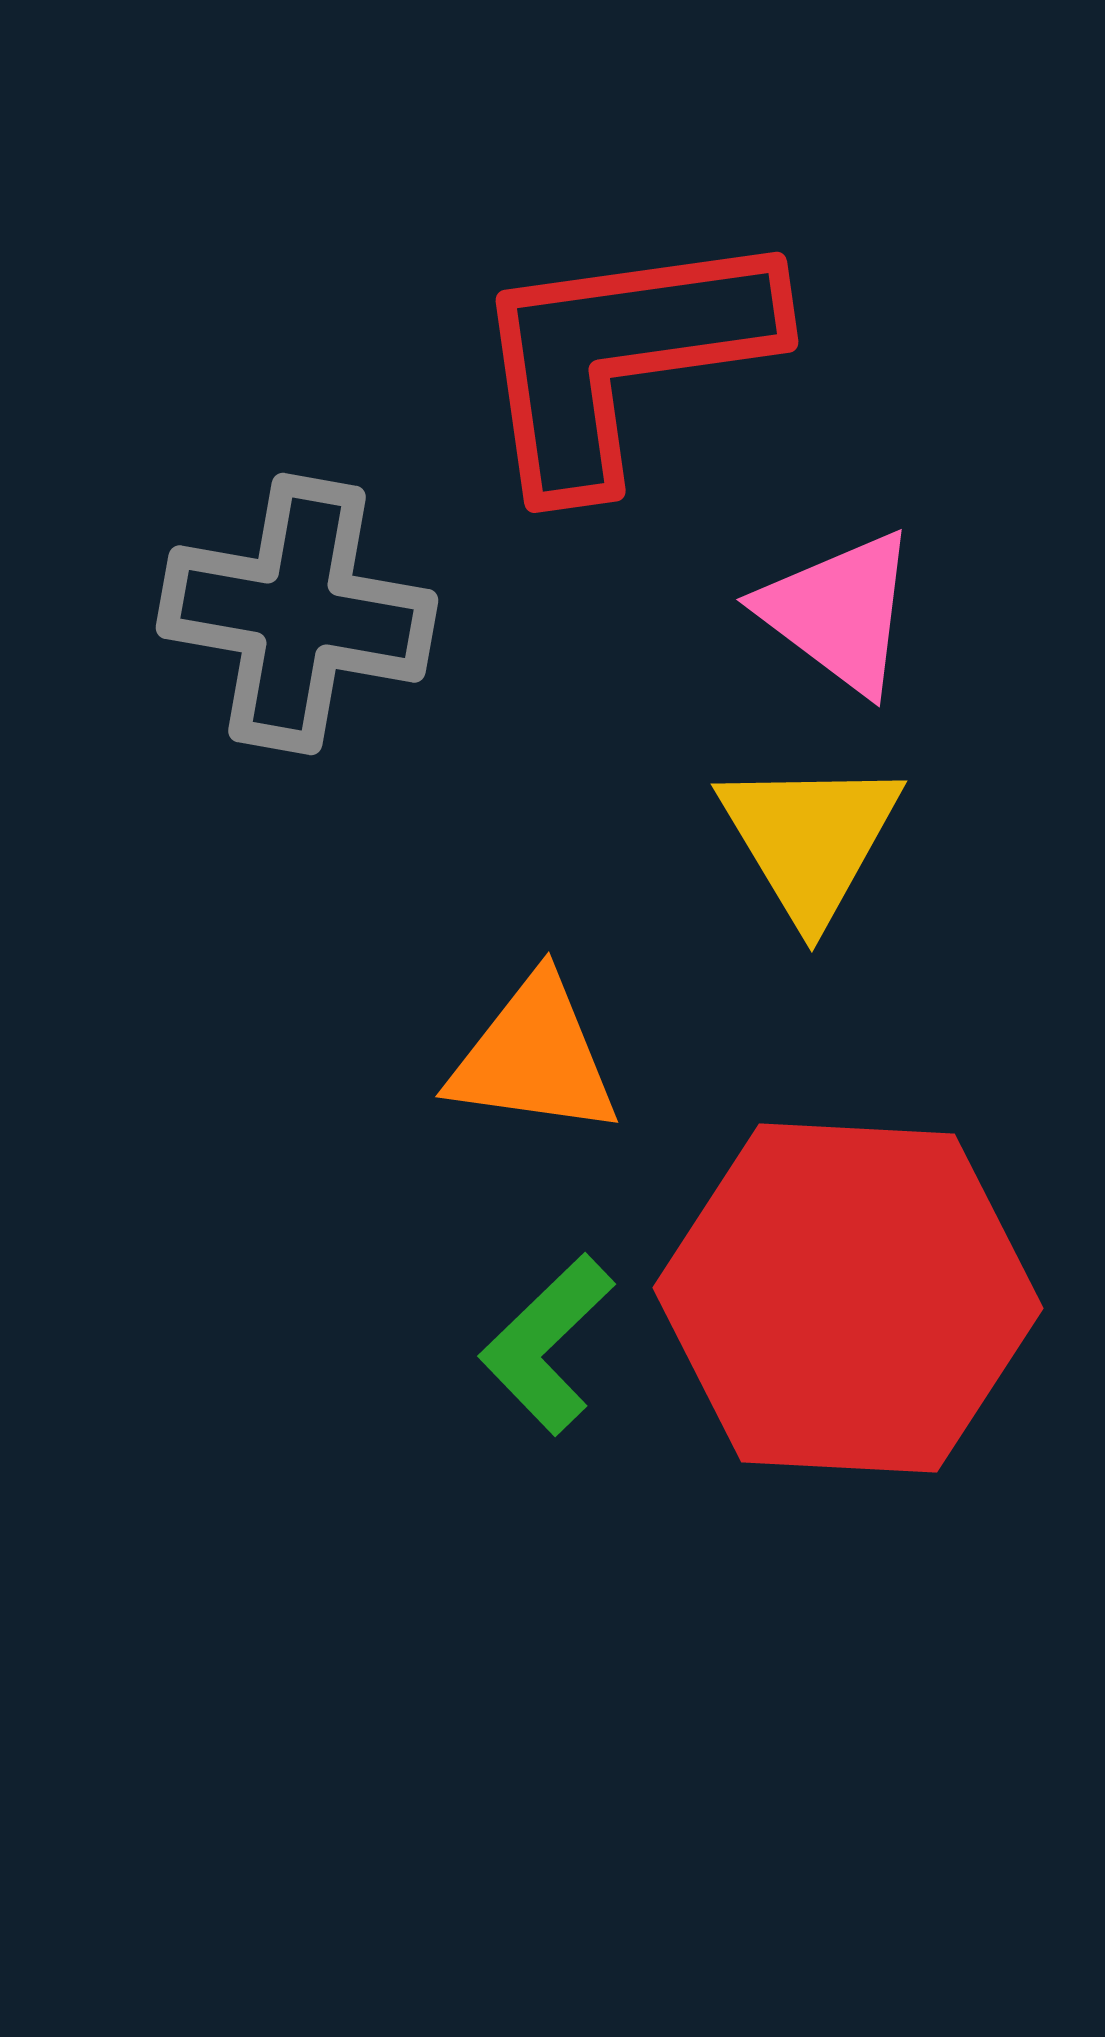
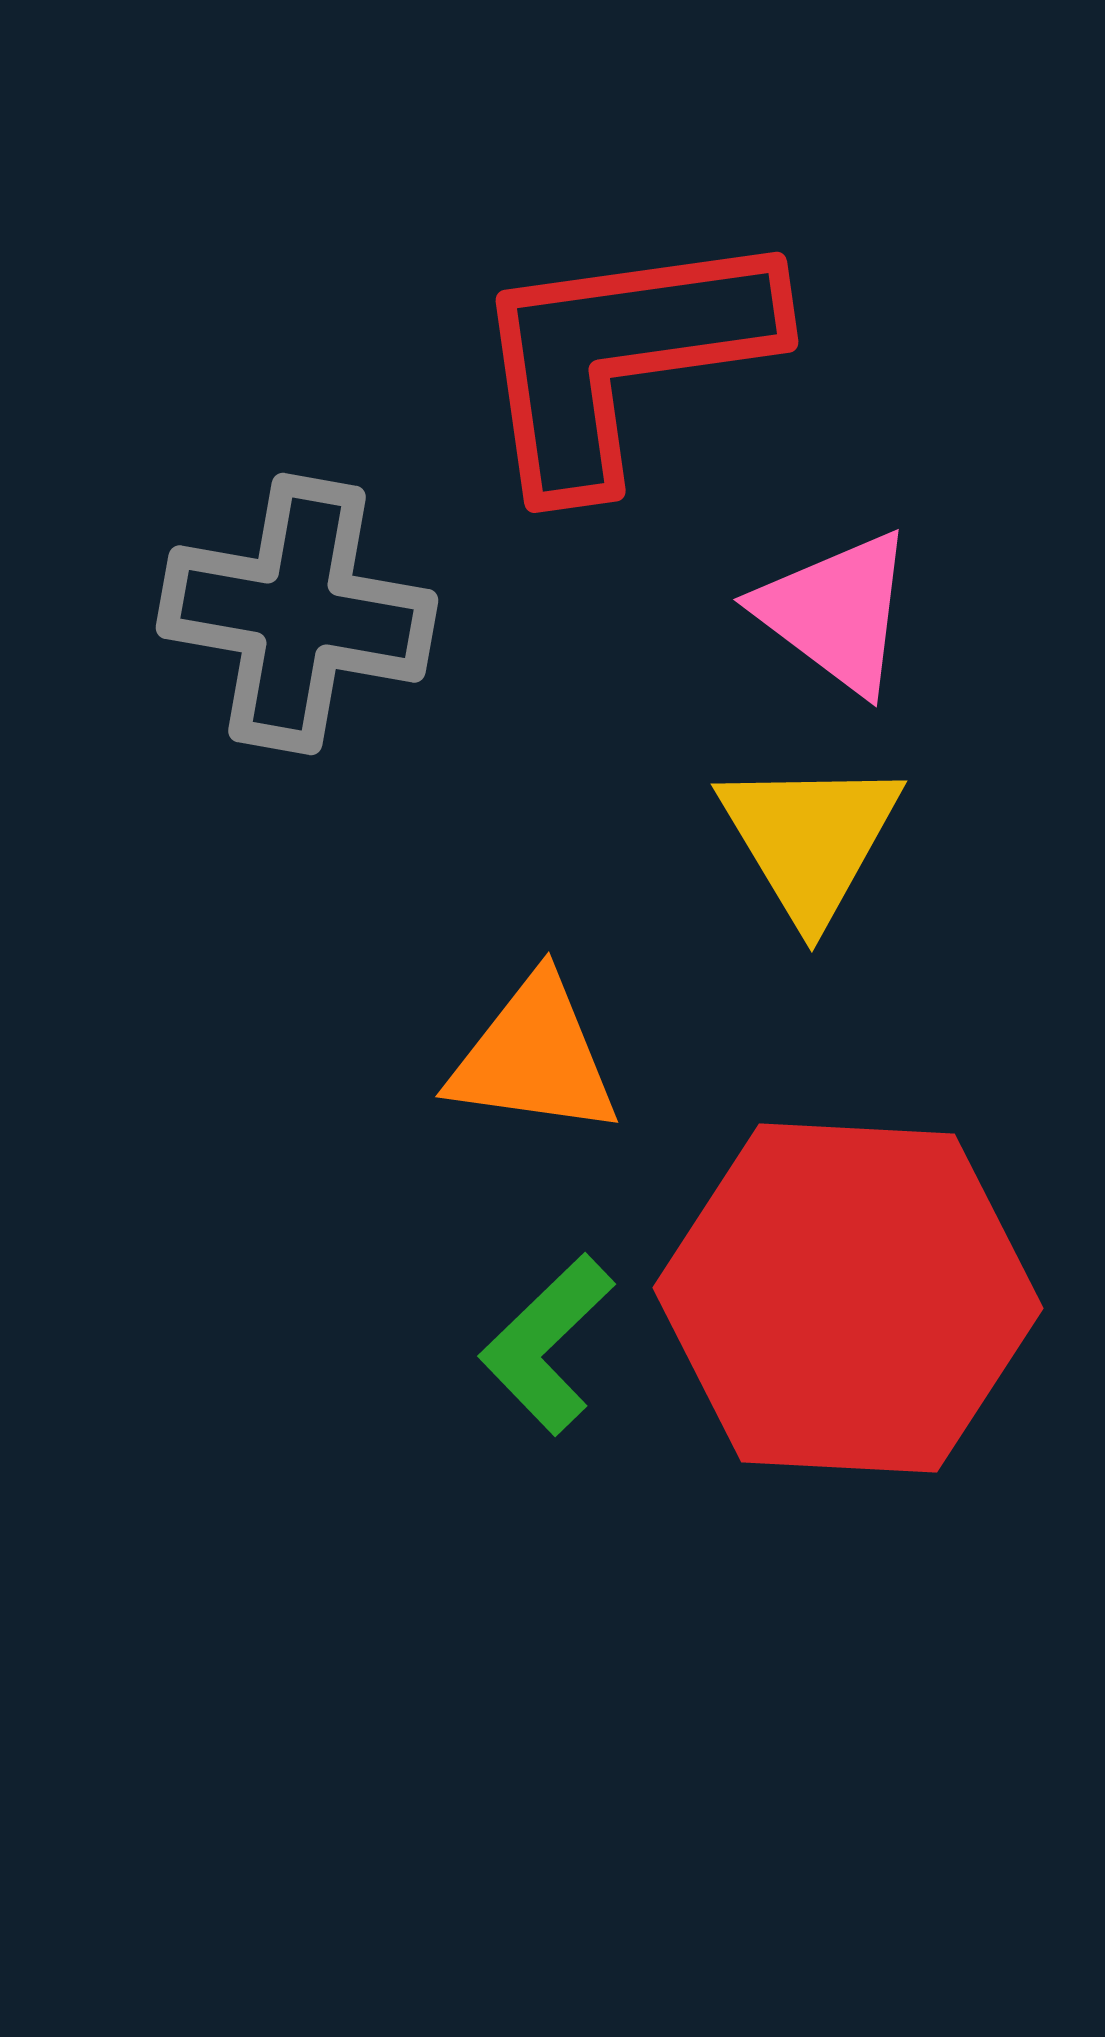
pink triangle: moved 3 px left
